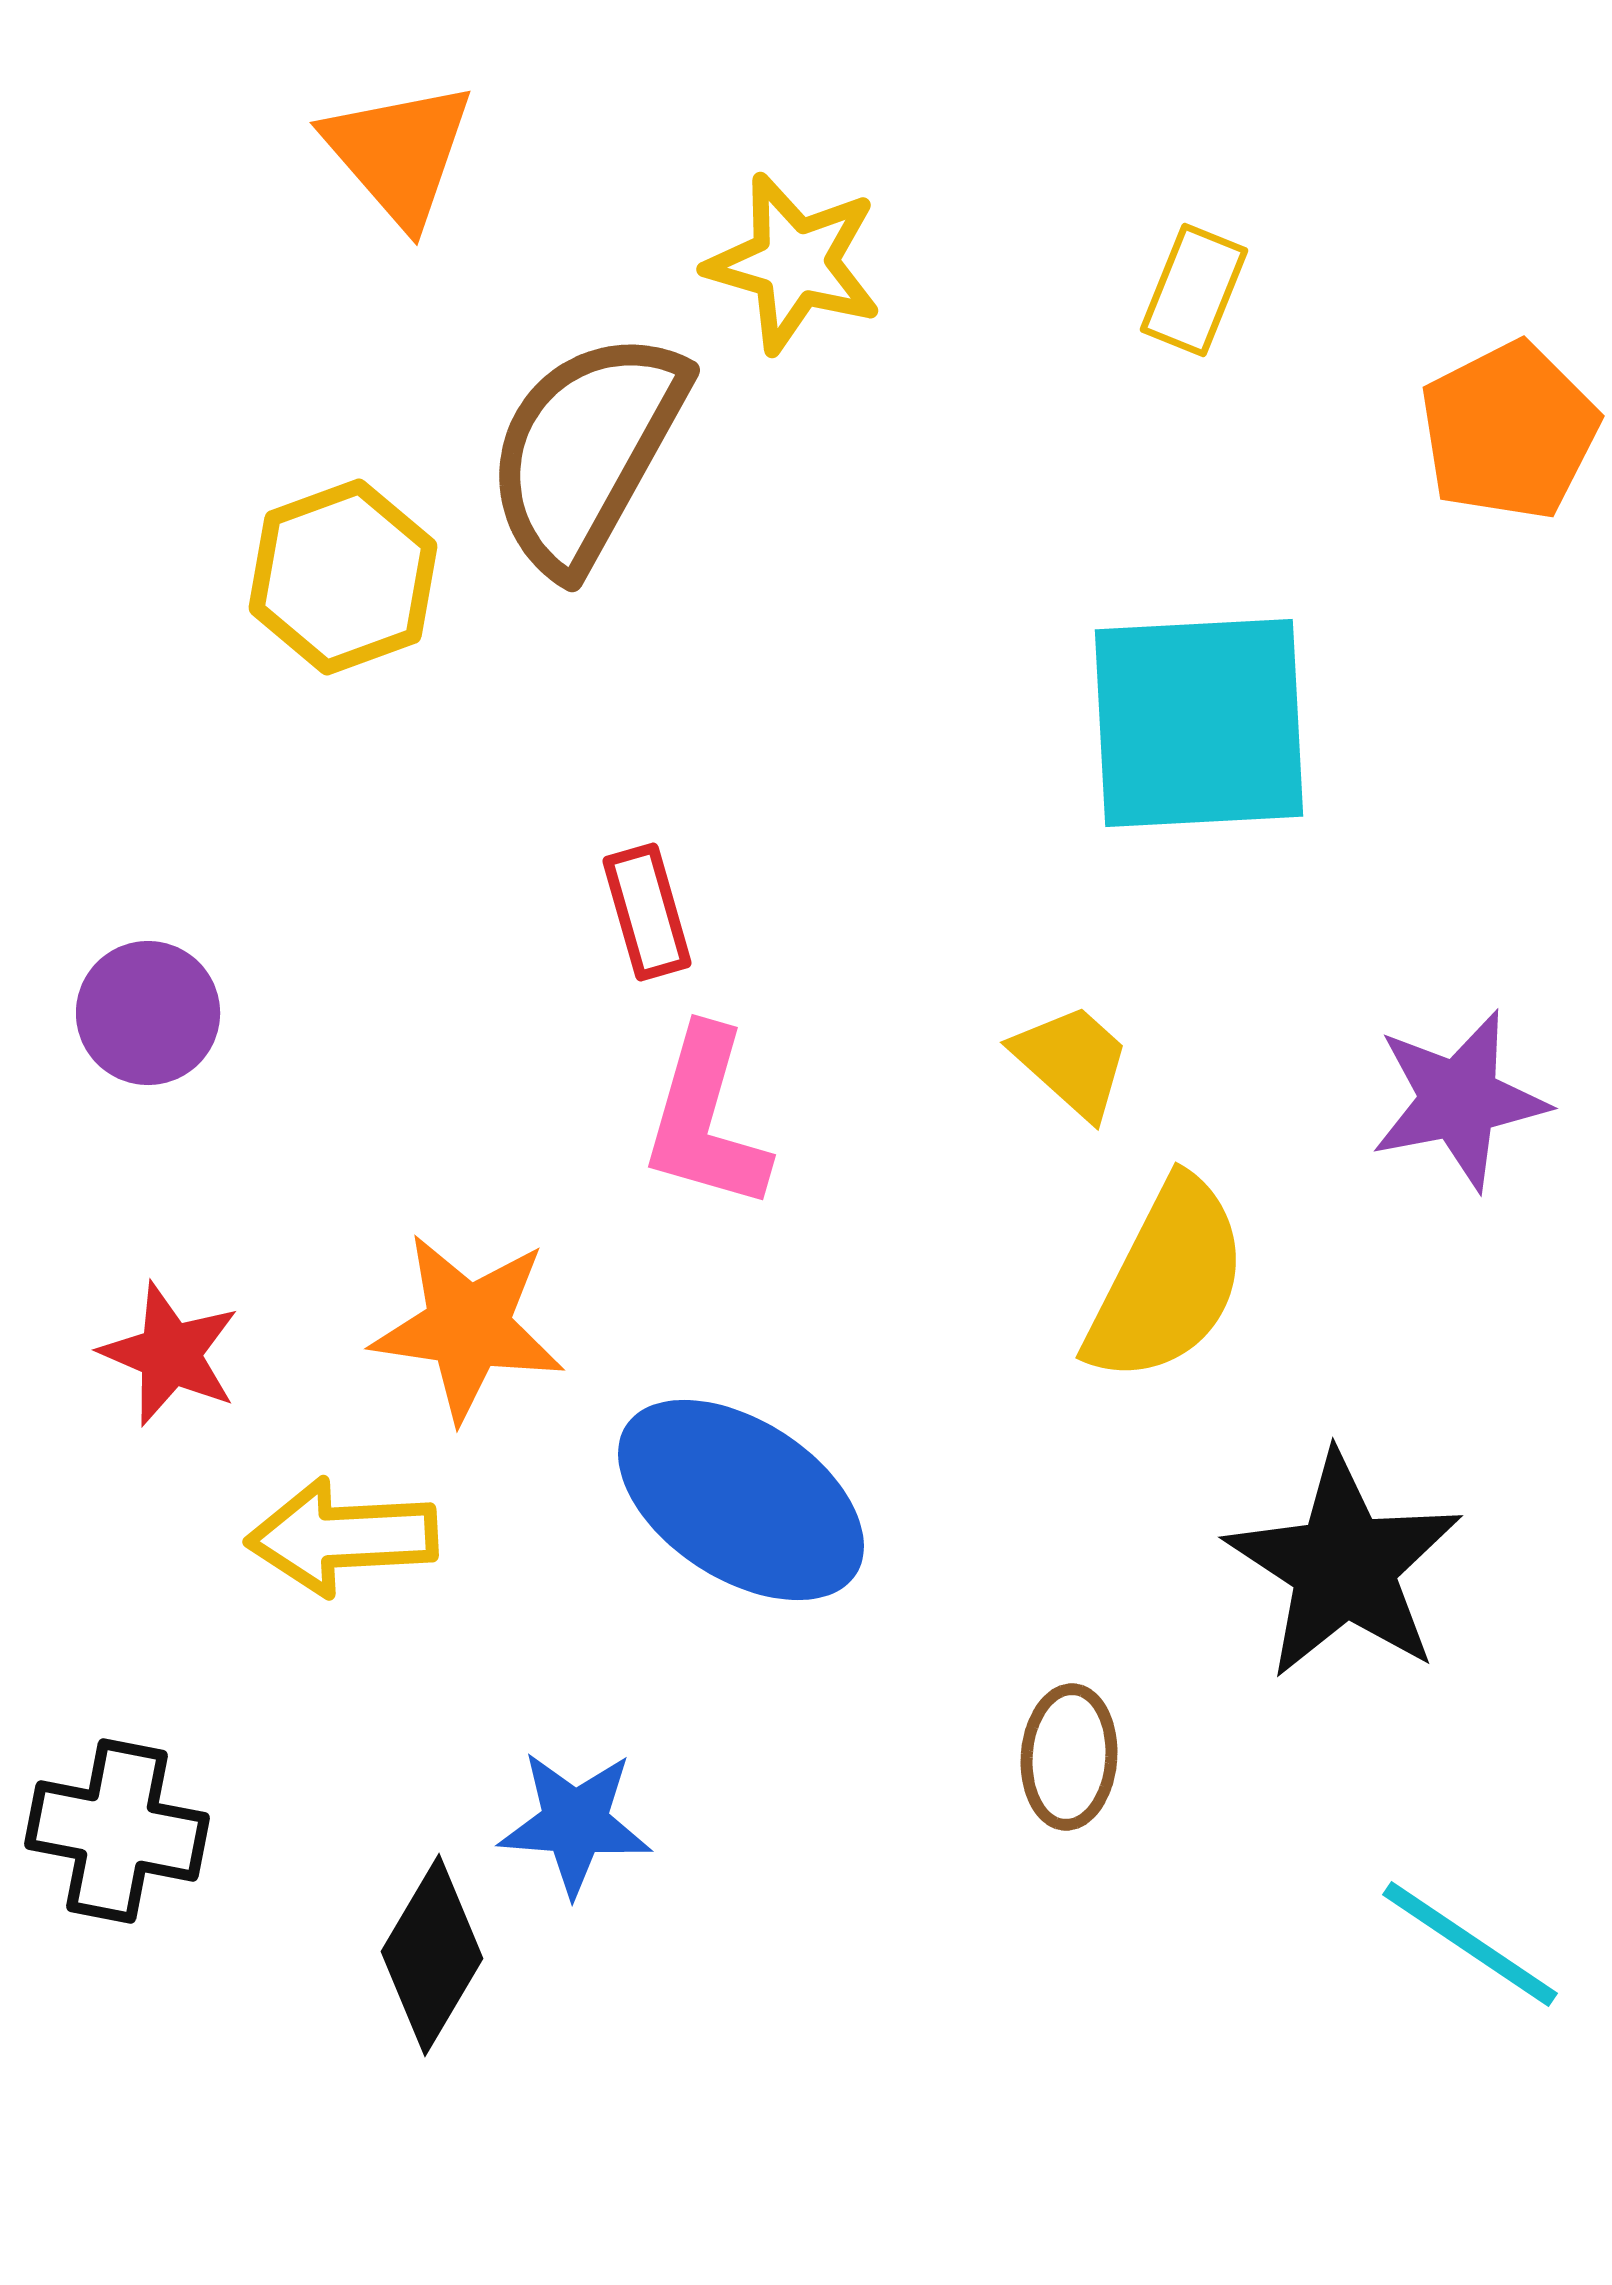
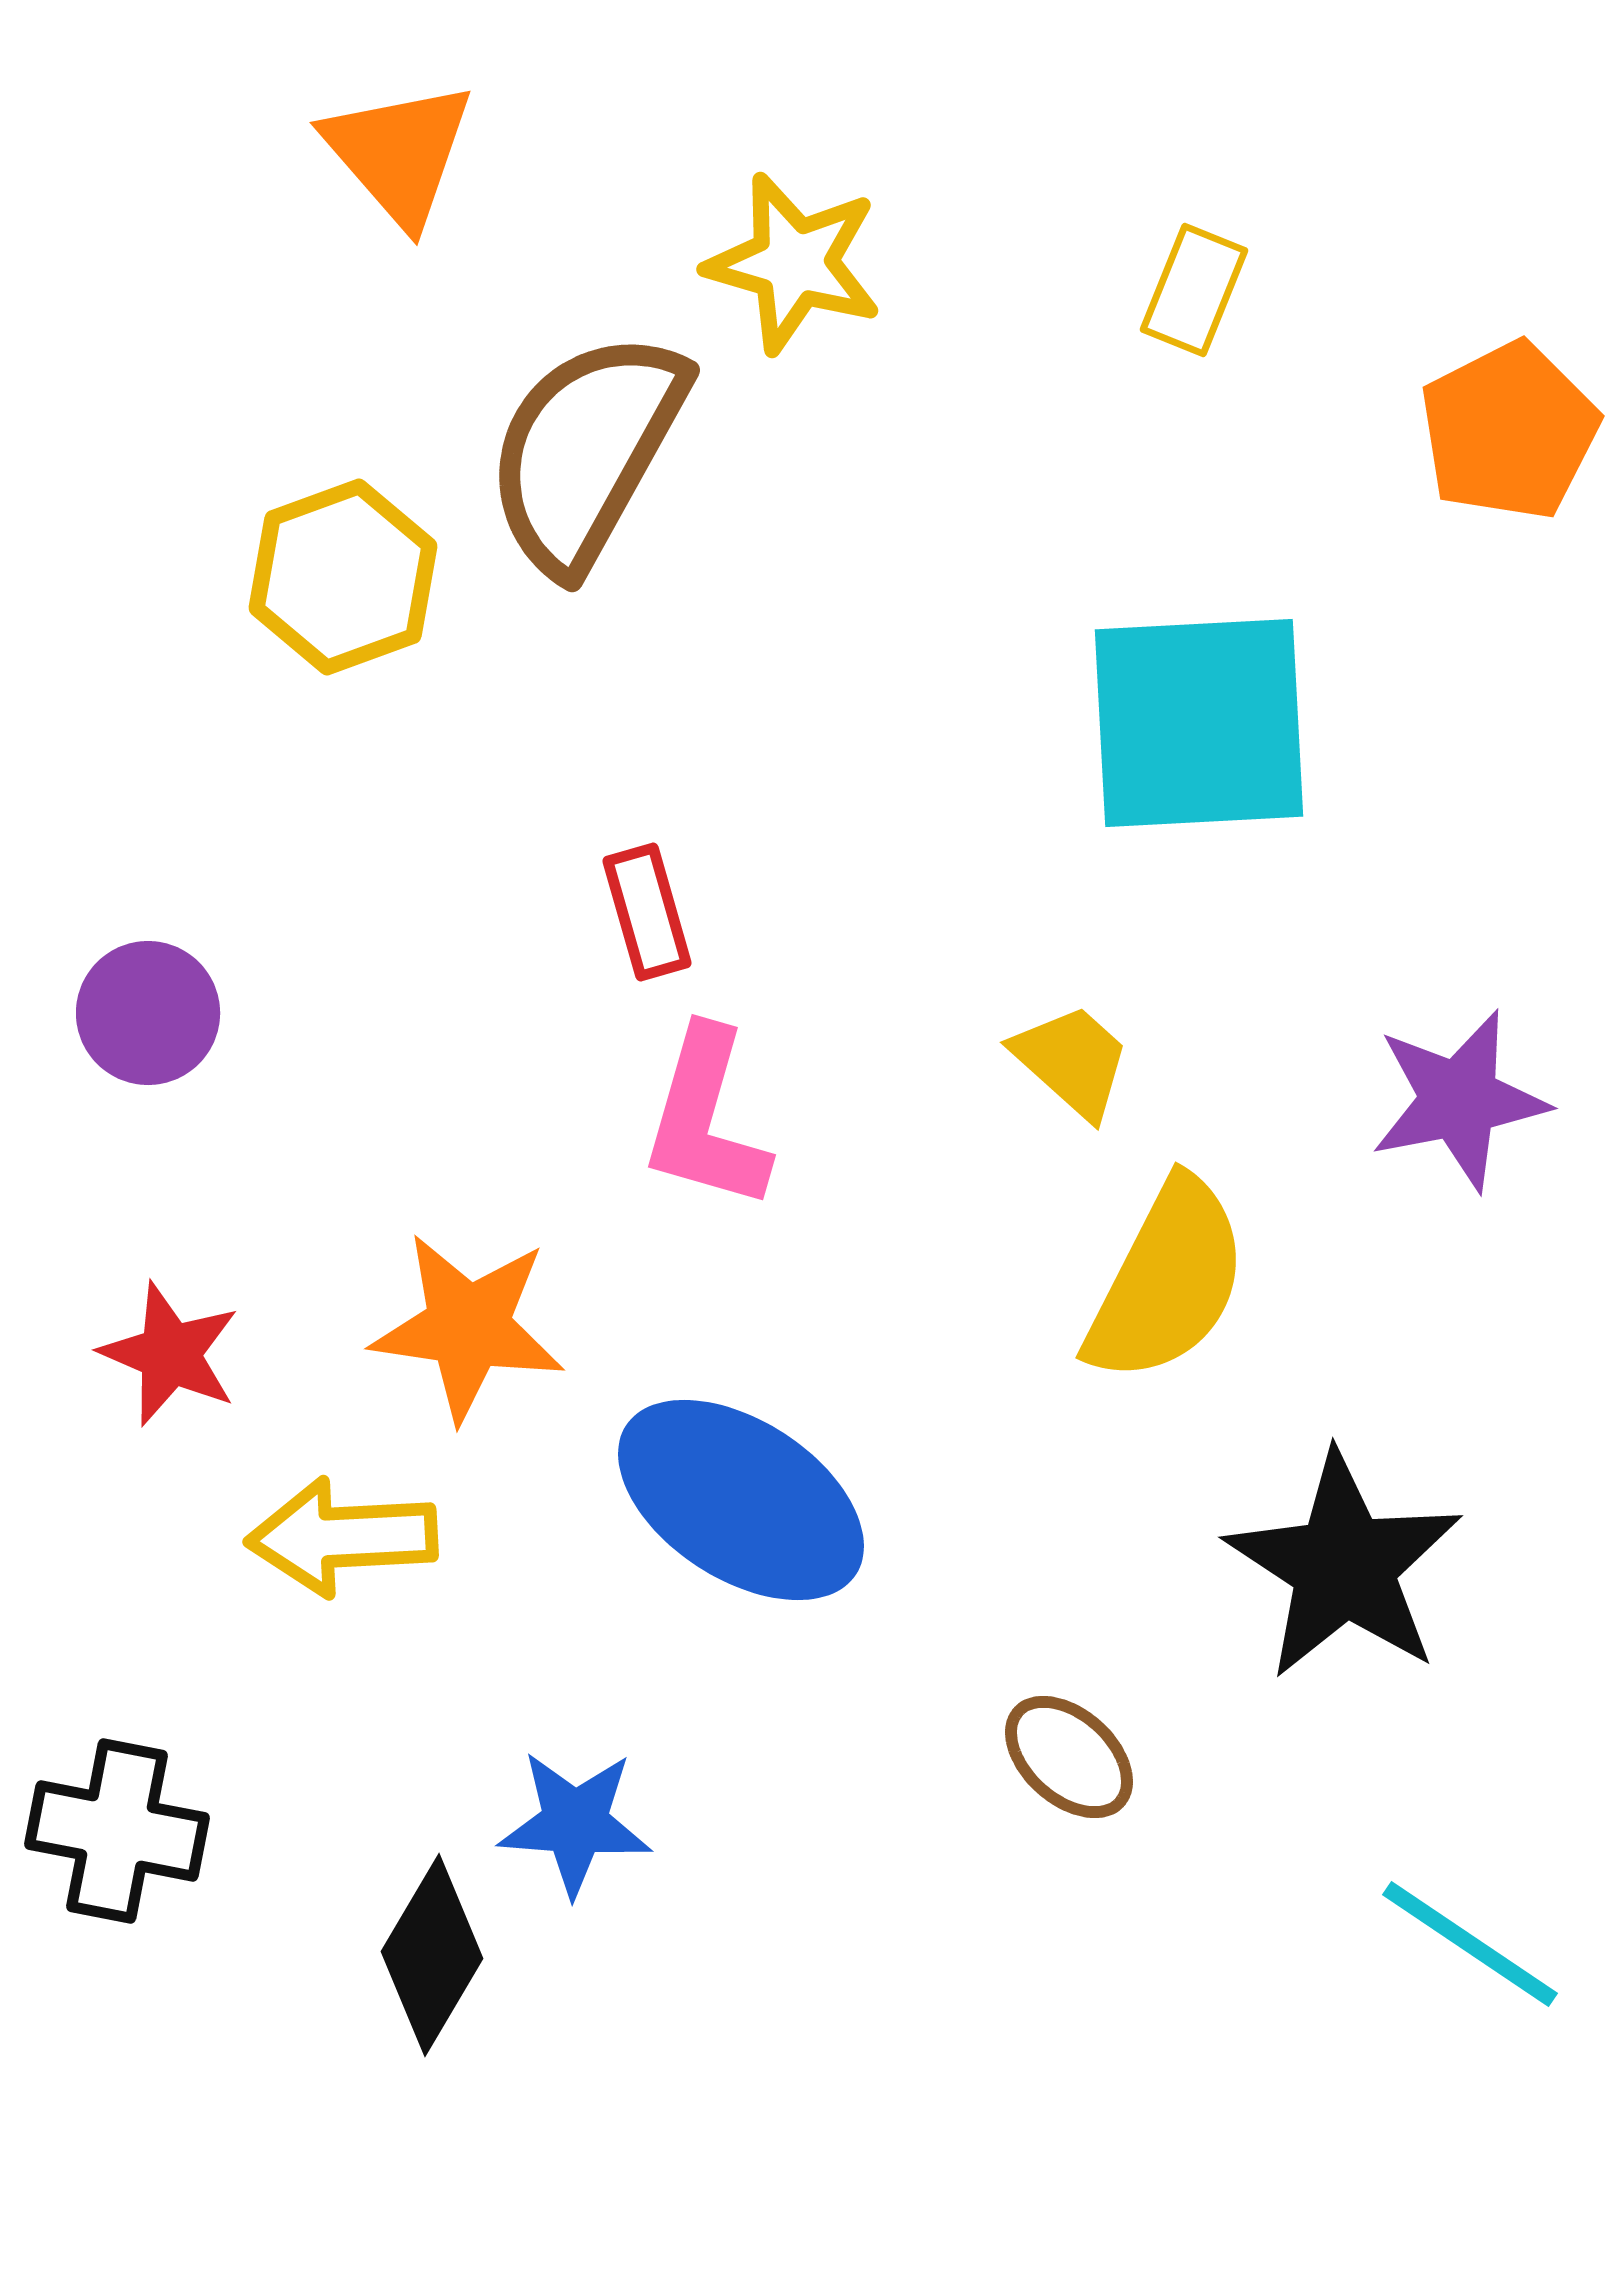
brown ellipse: rotated 52 degrees counterclockwise
